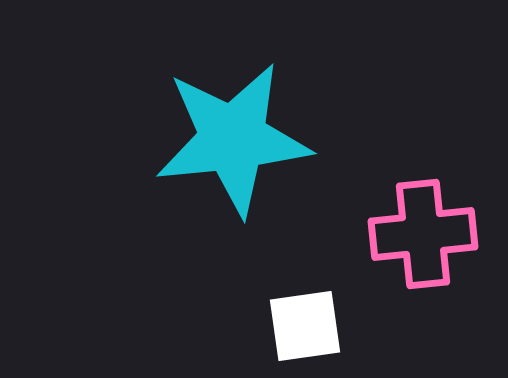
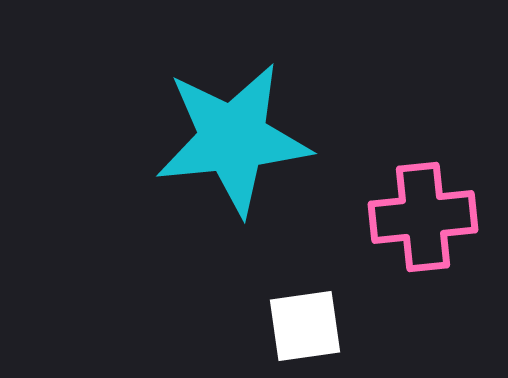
pink cross: moved 17 px up
